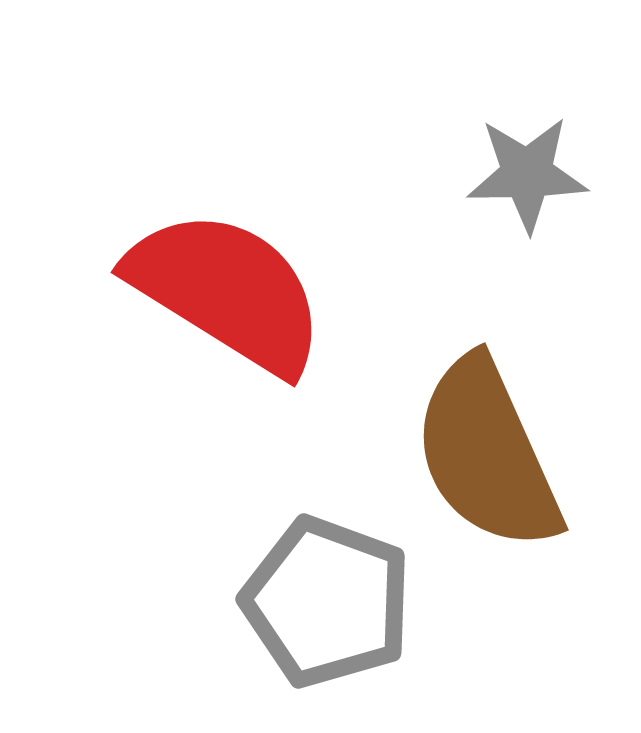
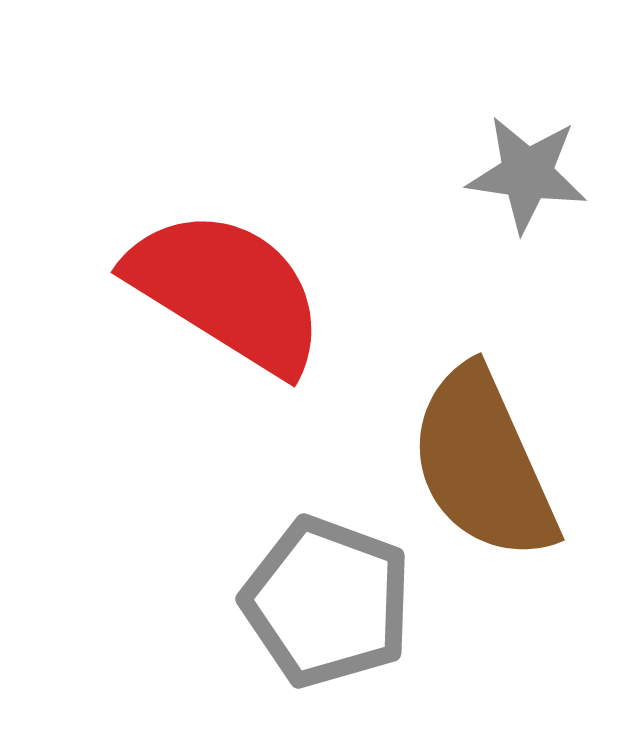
gray star: rotated 9 degrees clockwise
brown semicircle: moved 4 px left, 10 px down
